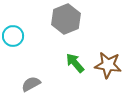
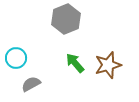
cyan circle: moved 3 px right, 22 px down
brown star: rotated 24 degrees counterclockwise
